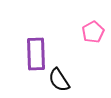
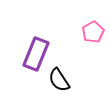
purple rectangle: rotated 24 degrees clockwise
